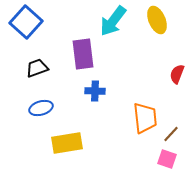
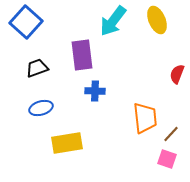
purple rectangle: moved 1 px left, 1 px down
